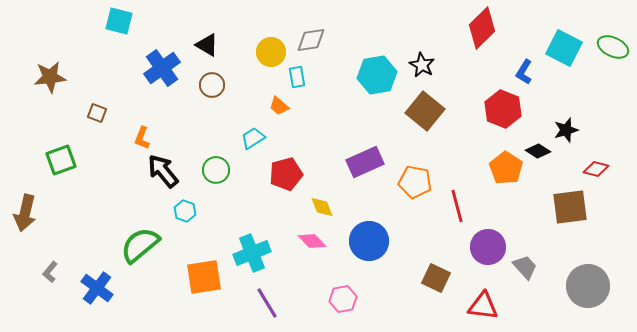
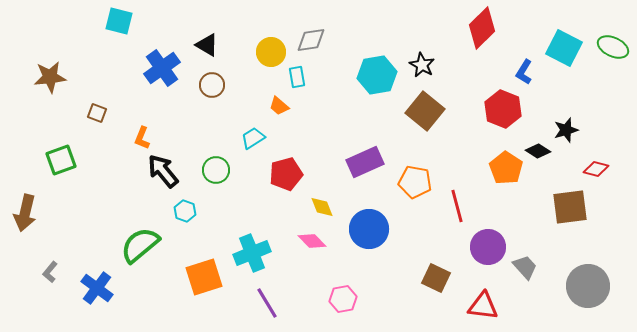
blue circle at (369, 241): moved 12 px up
orange square at (204, 277): rotated 9 degrees counterclockwise
